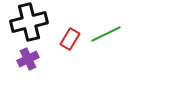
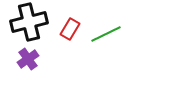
red rectangle: moved 10 px up
purple cross: rotated 10 degrees counterclockwise
